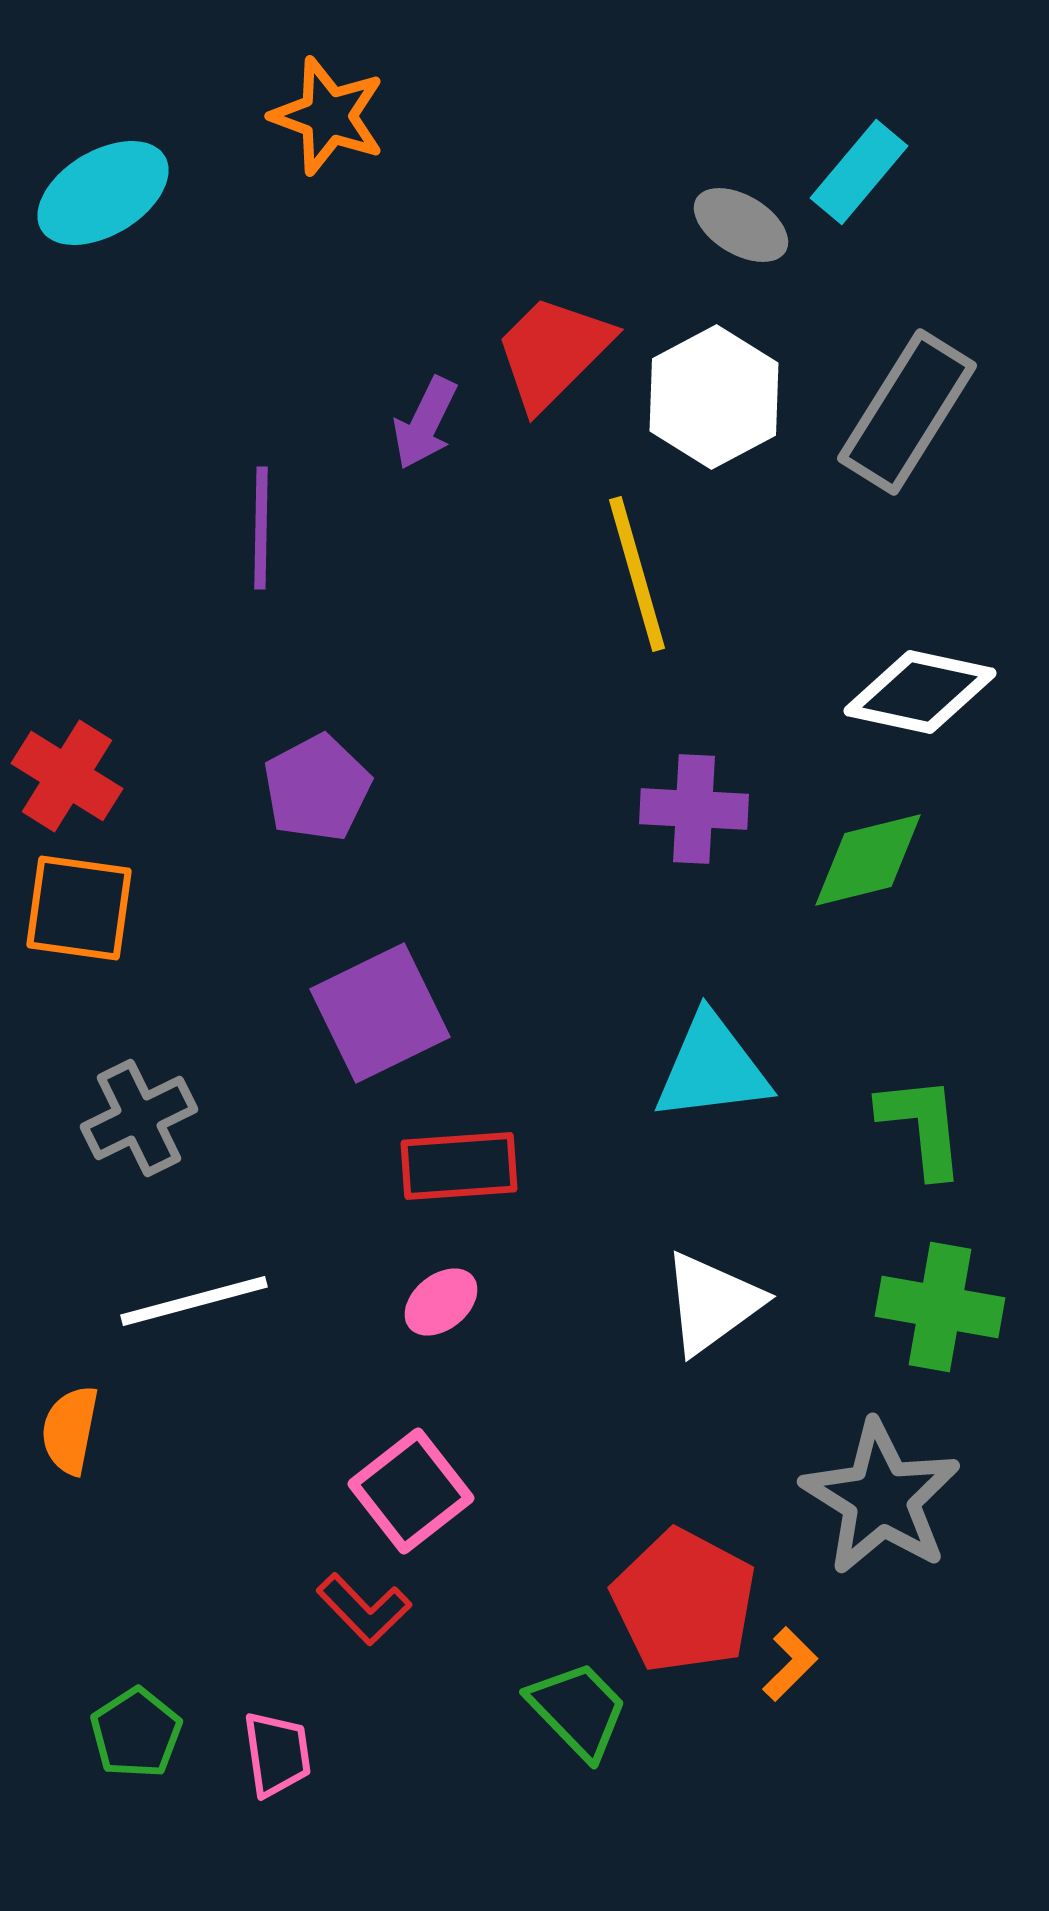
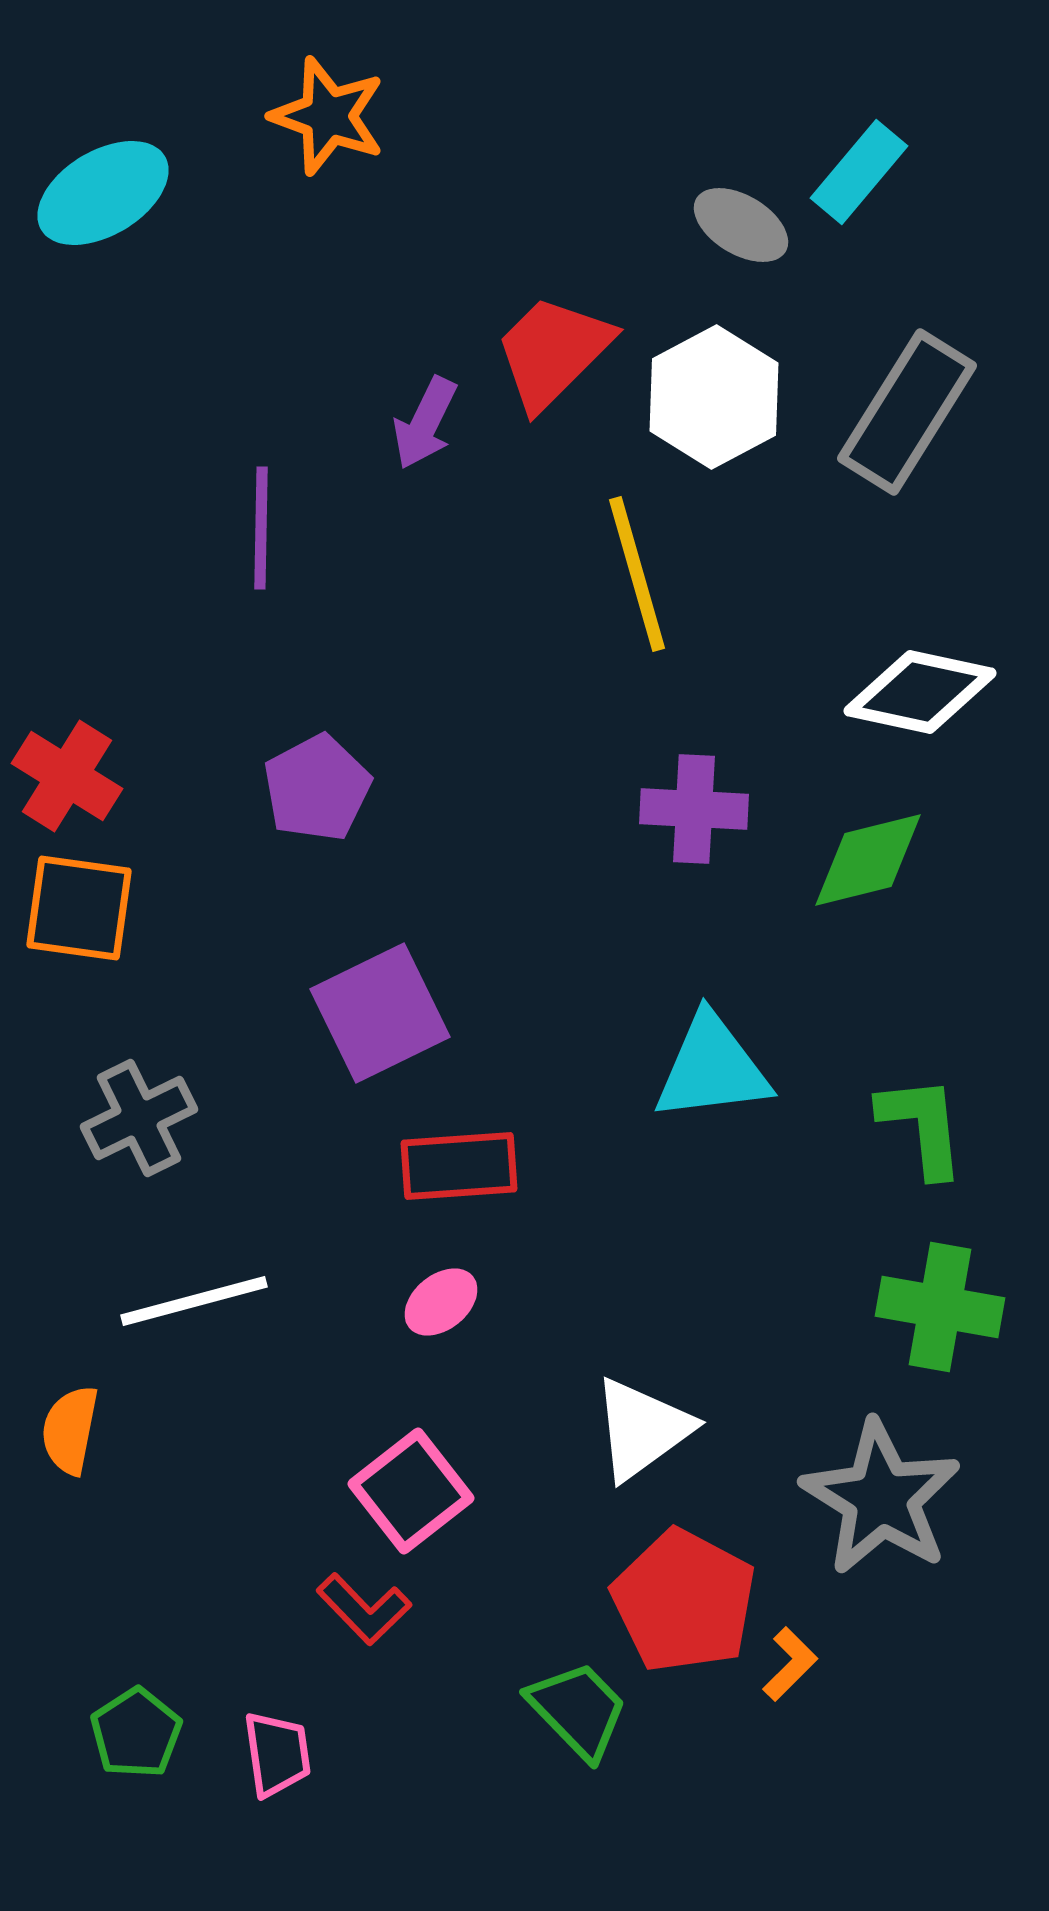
white triangle: moved 70 px left, 126 px down
